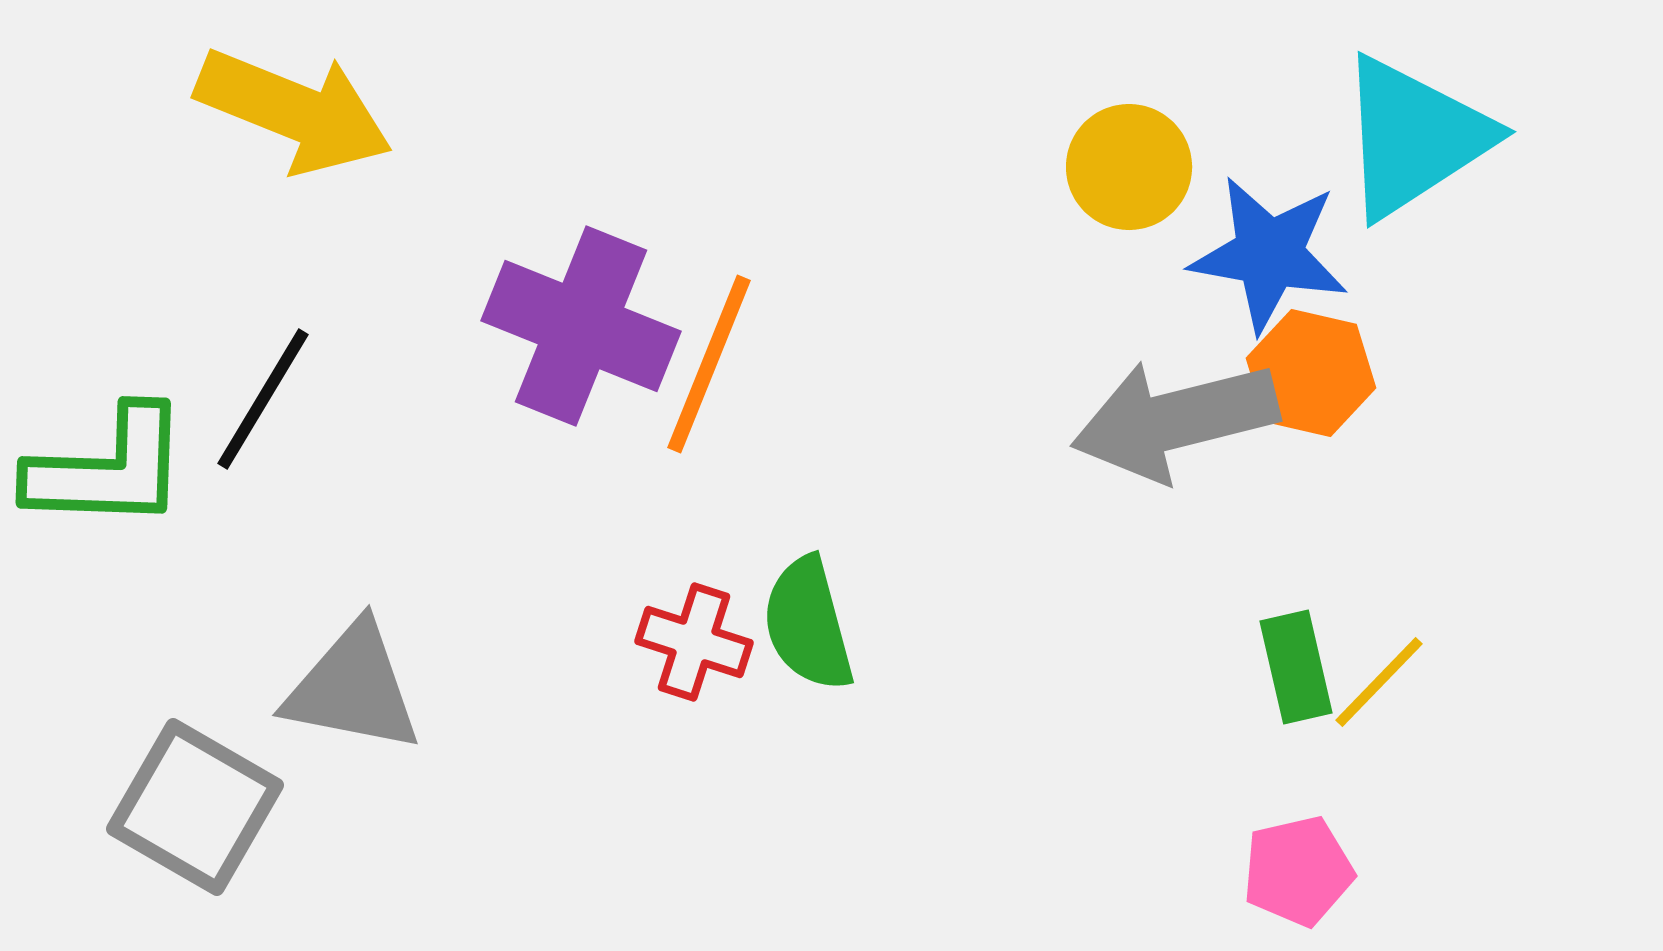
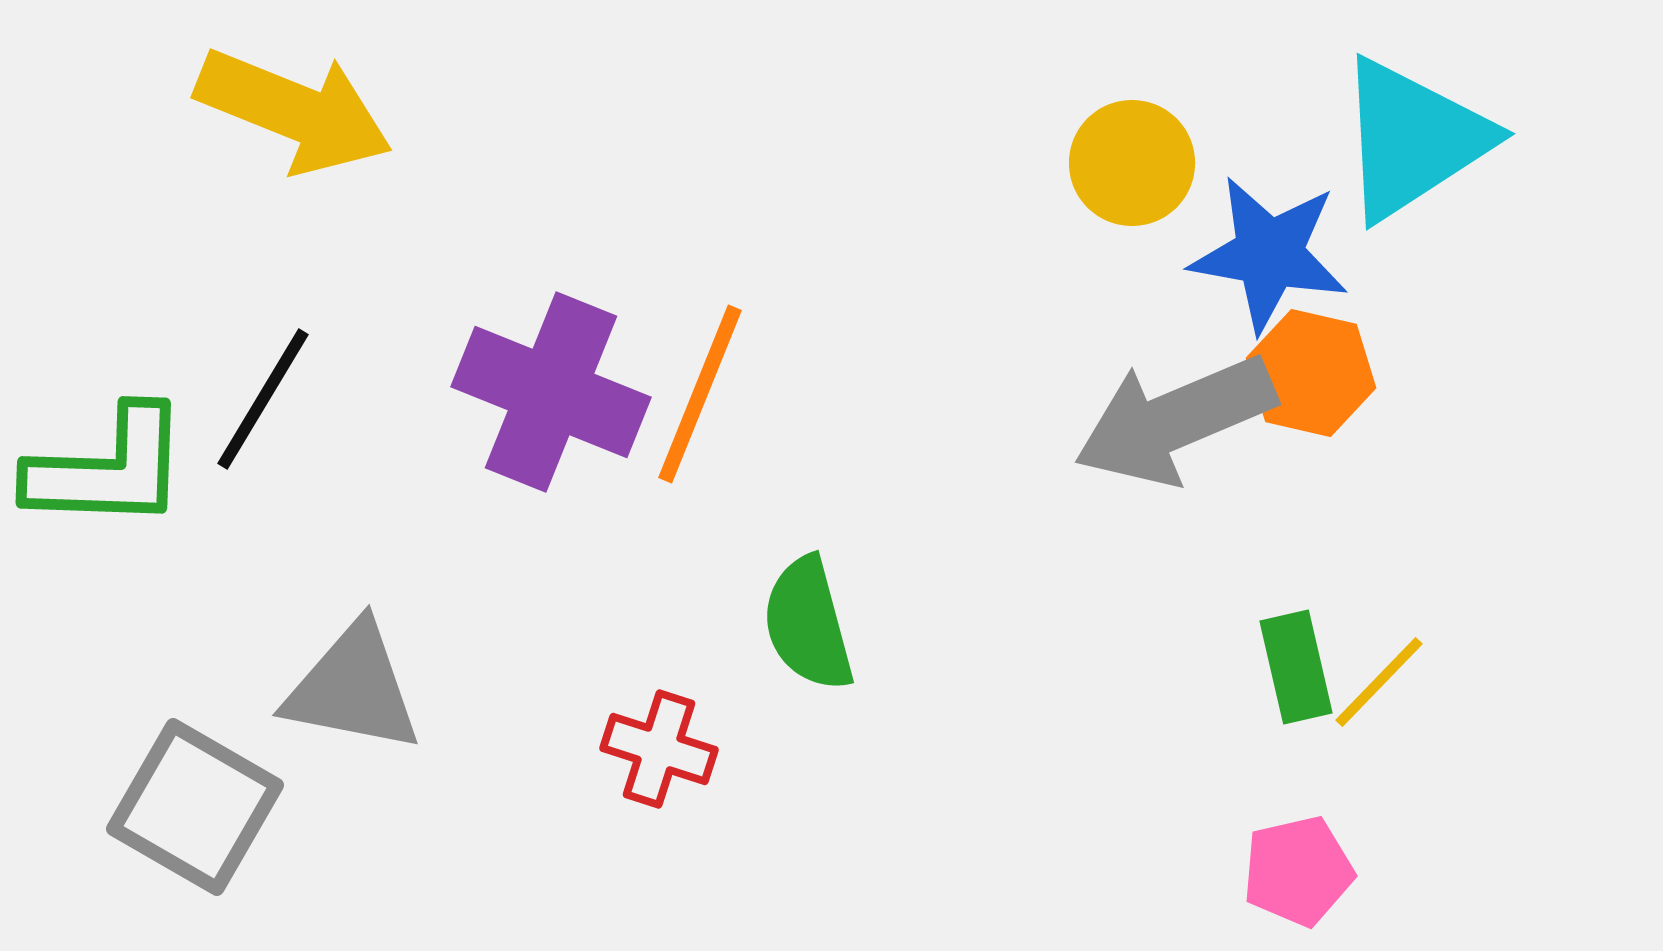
cyan triangle: moved 1 px left, 2 px down
yellow circle: moved 3 px right, 4 px up
purple cross: moved 30 px left, 66 px down
orange line: moved 9 px left, 30 px down
gray arrow: rotated 9 degrees counterclockwise
red cross: moved 35 px left, 107 px down
